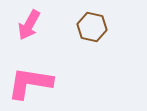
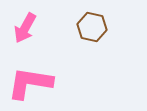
pink arrow: moved 4 px left, 3 px down
